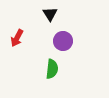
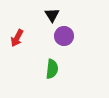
black triangle: moved 2 px right, 1 px down
purple circle: moved 1 px right, 5 px up
